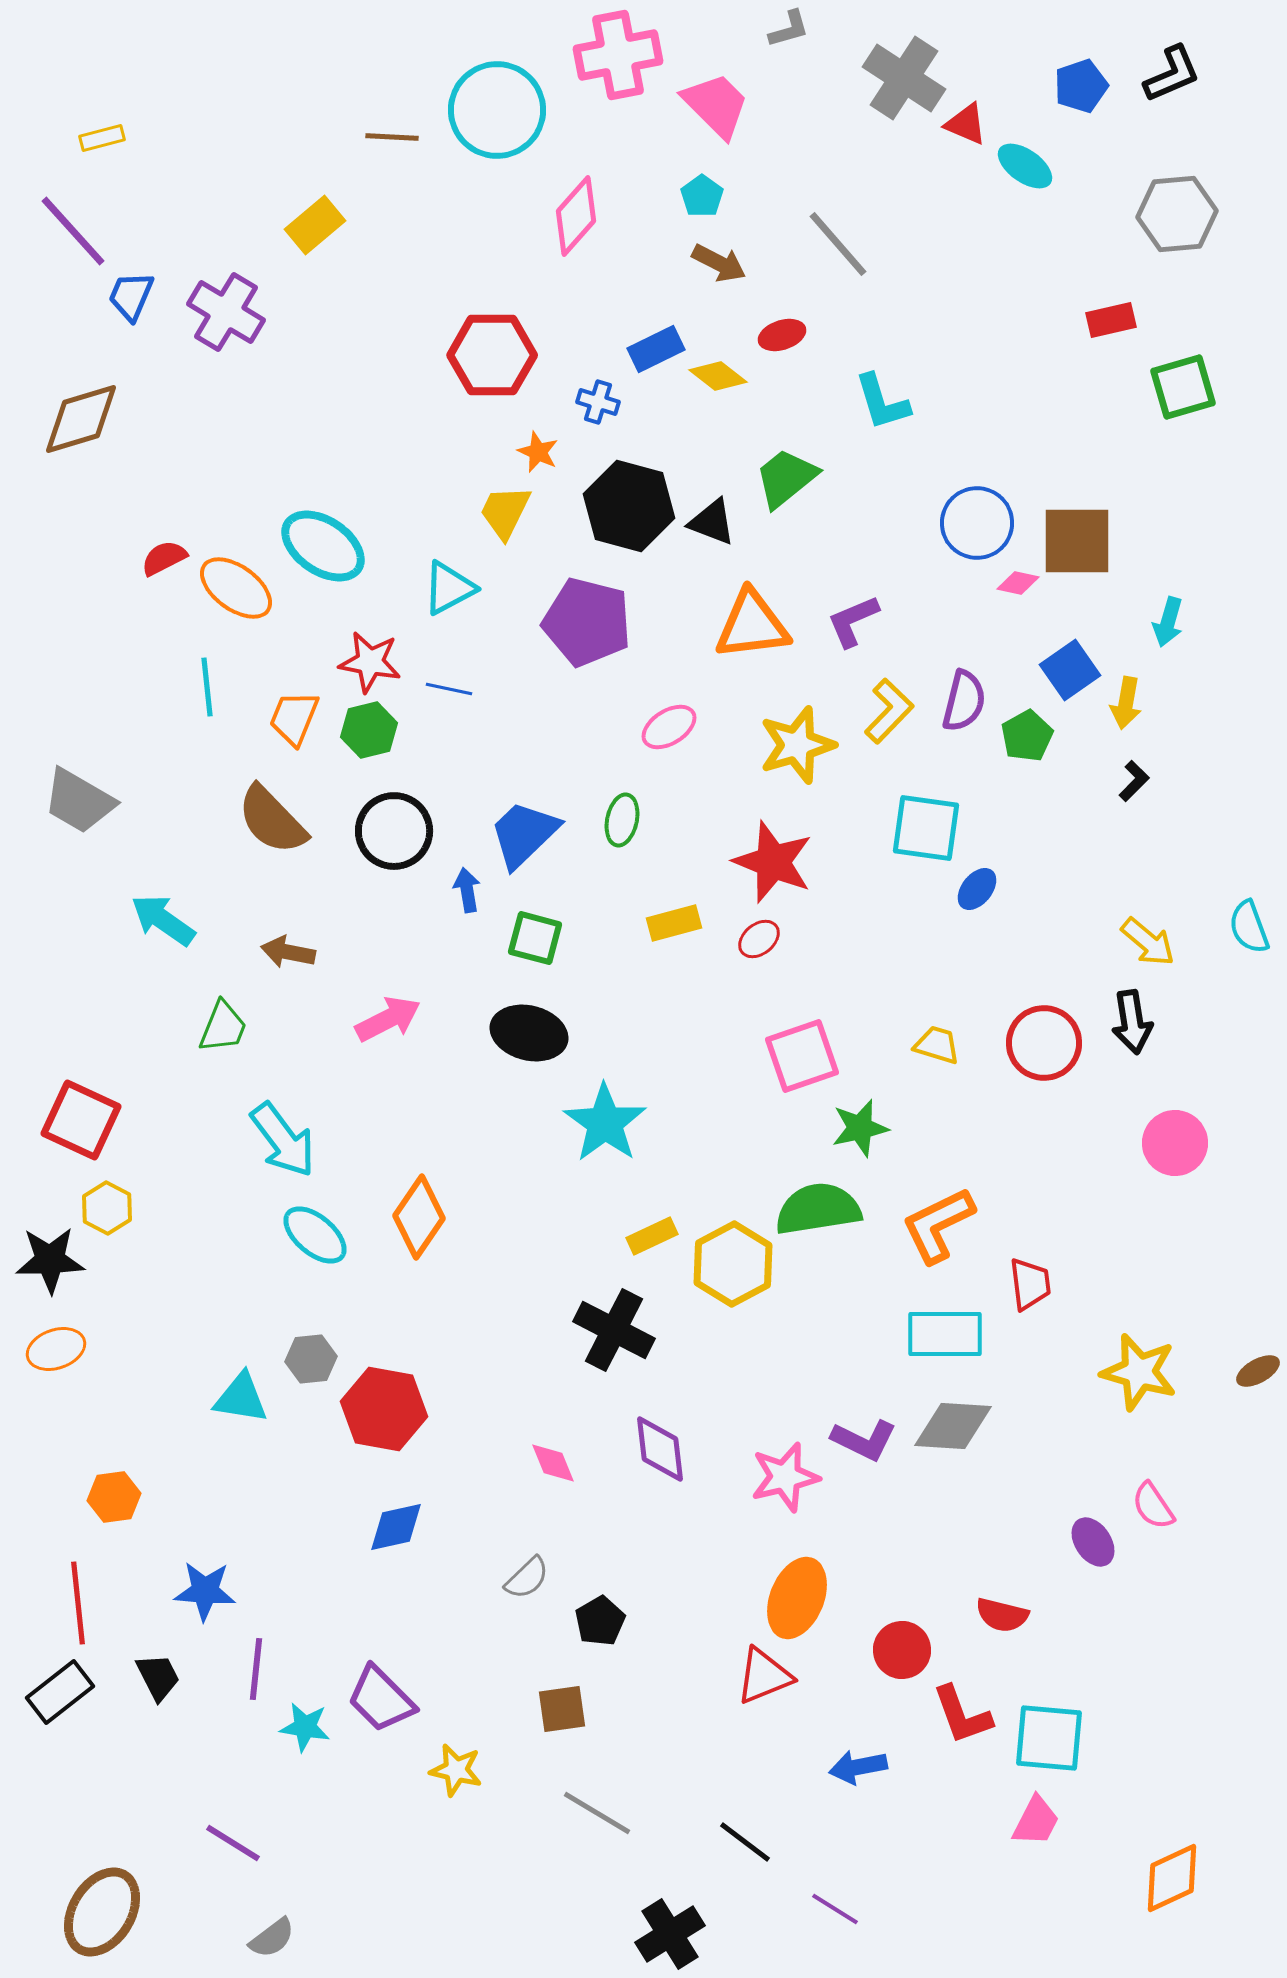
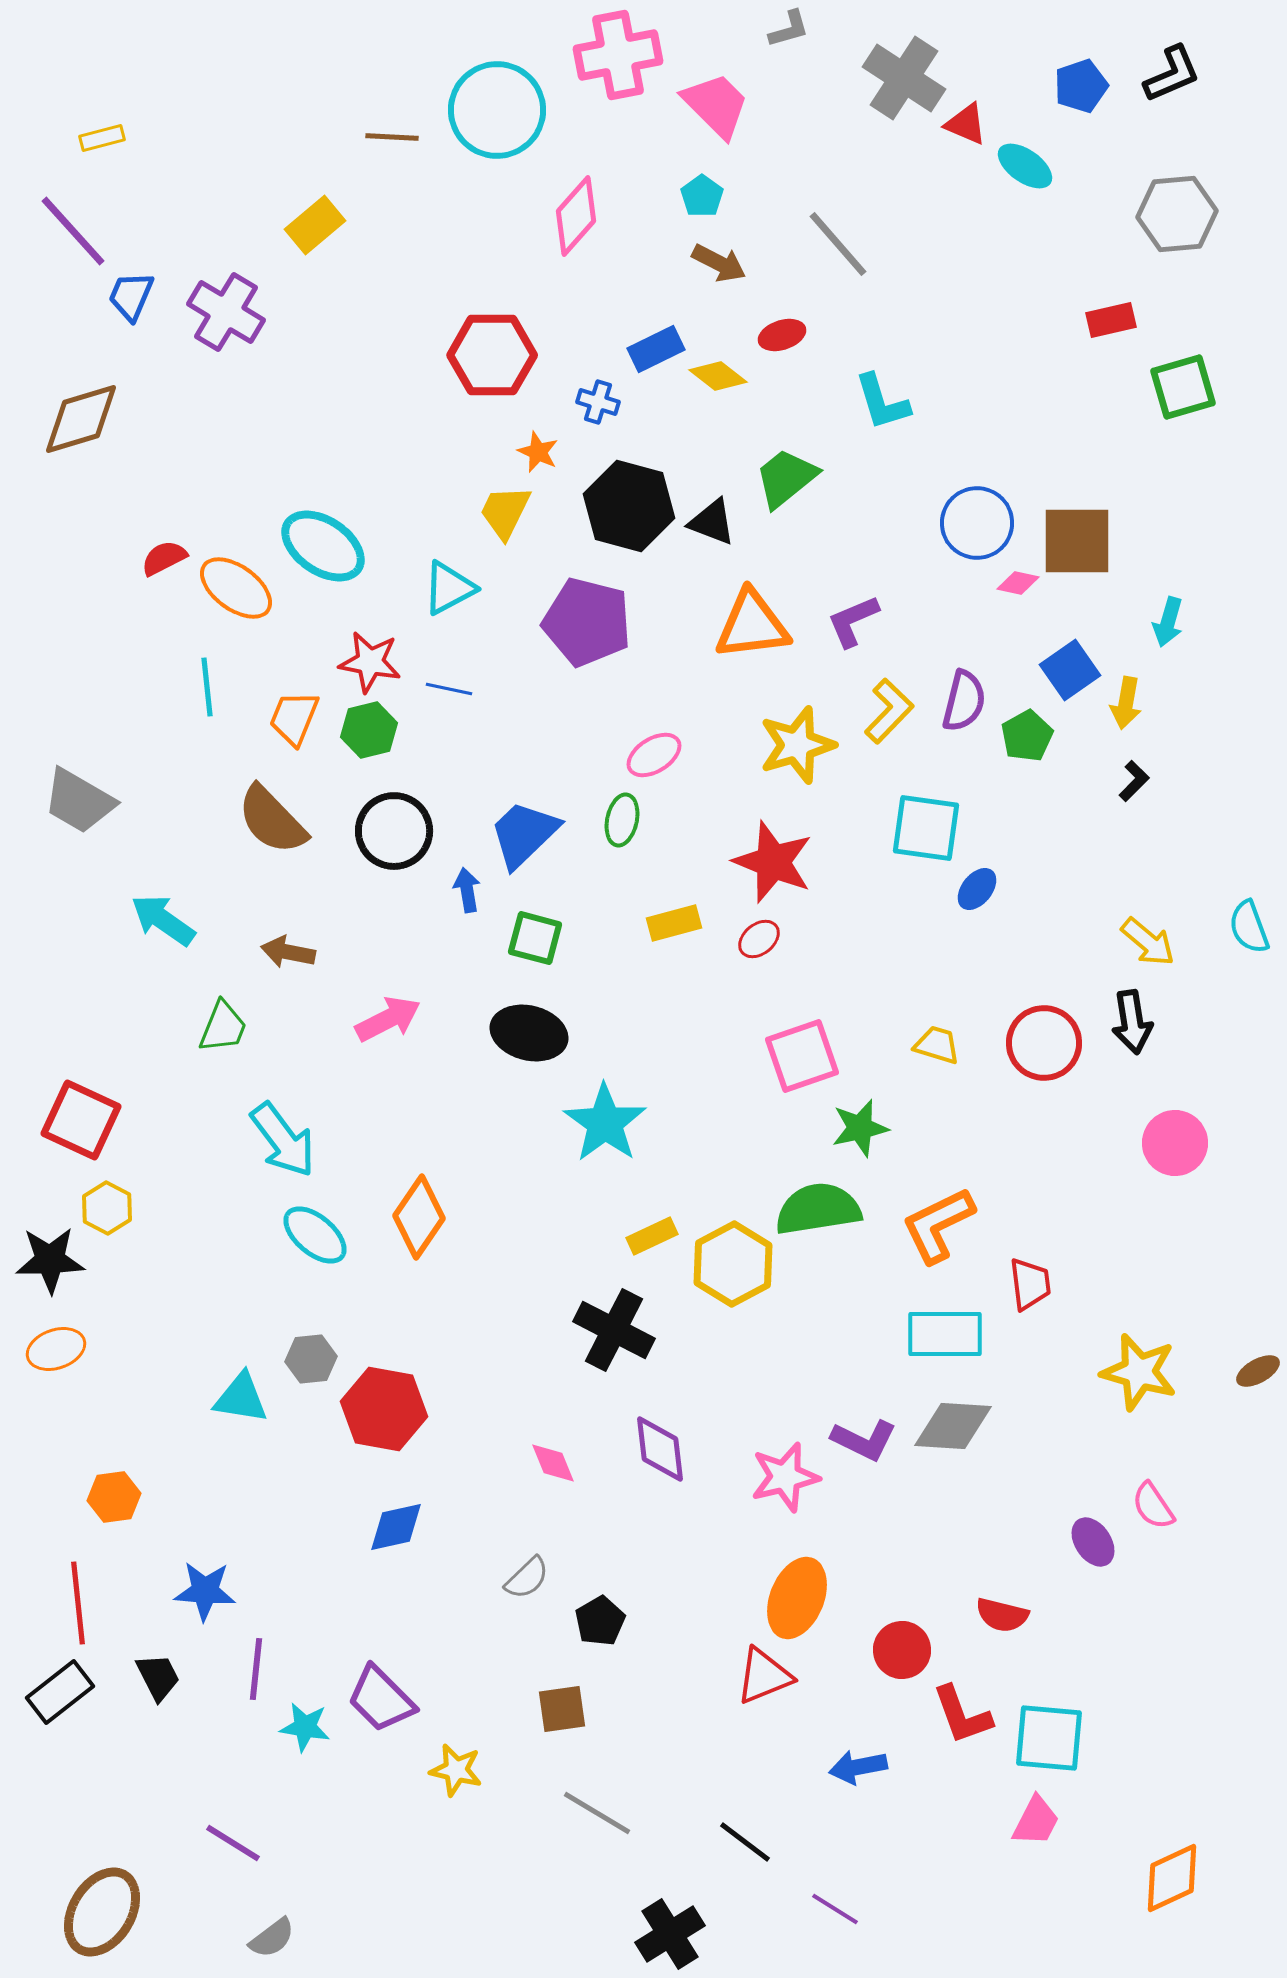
pink ellipse at (669, 727): moved 15 px left, 28 px down
